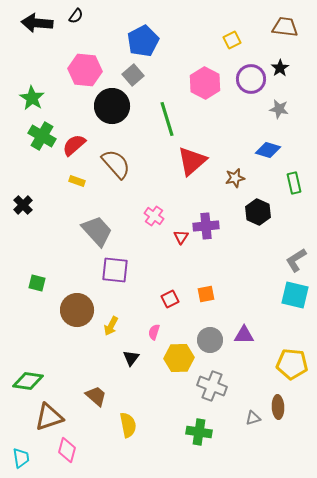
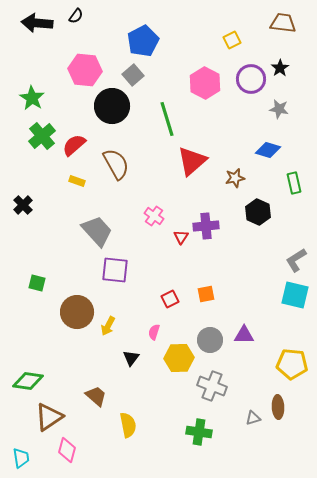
brown trapezoid at (285, 27): moved 2 px left, 4 px up
green cross at (42, 136): rotated 20 degrees clockwise
brown semicircle at (116, 164): rotated 12 degrees clockwise
brown circle at (77, 310): moved 2 px down
yellow arrow at (111, 326): moved 3 px left
brown triangle at (49, 417): rotated 16 degrees counterclockwise
